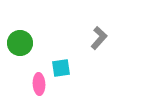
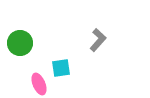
gray L-shape: moved 1 px left, 2 px down
pink ellipse: rotated 20 degrees counterclockwise
